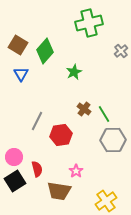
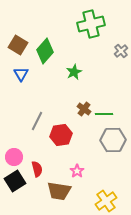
green cross: moved 2 px right, 1 px down
green line: rotated 60 degrees counterclockwise
pink star: moved 1 px right
